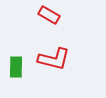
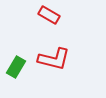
green rectangle: rotated 30 degrees clockwise
